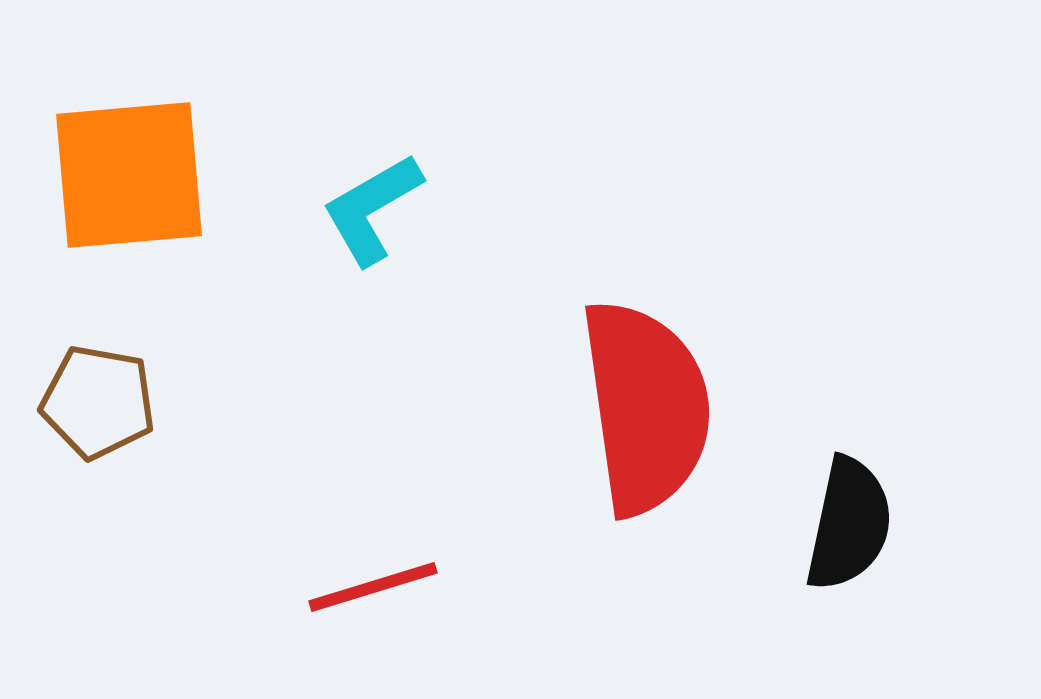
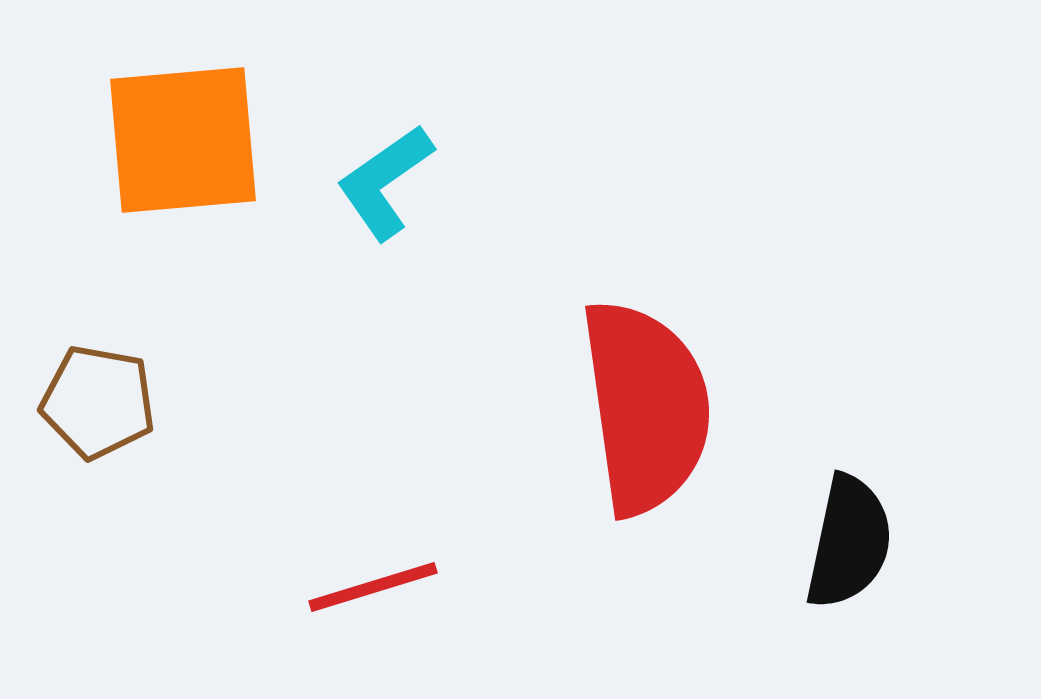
orange square: moved 54 px right, 35 px up
cyan L-shape: moved 13 px right, 27 px up; rotated 5 degrees counterclockwise
black semicircle: moved 18 px down
